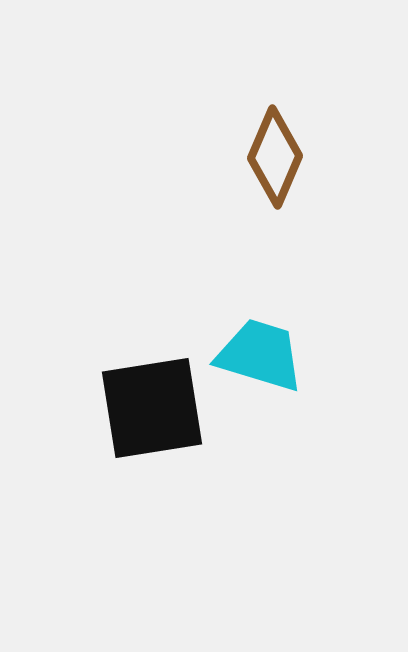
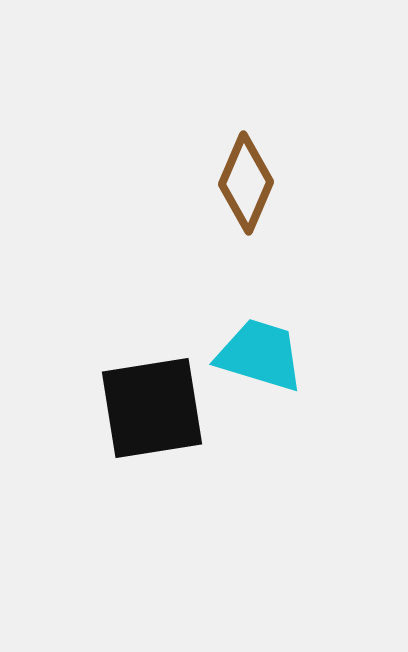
brown diamond: moved 29 px left, 26 px down
